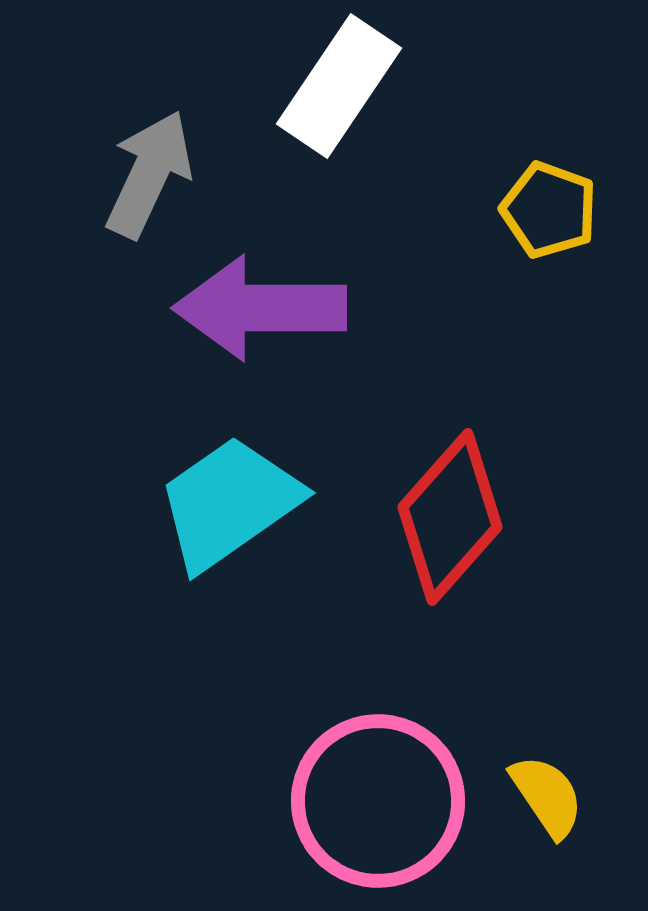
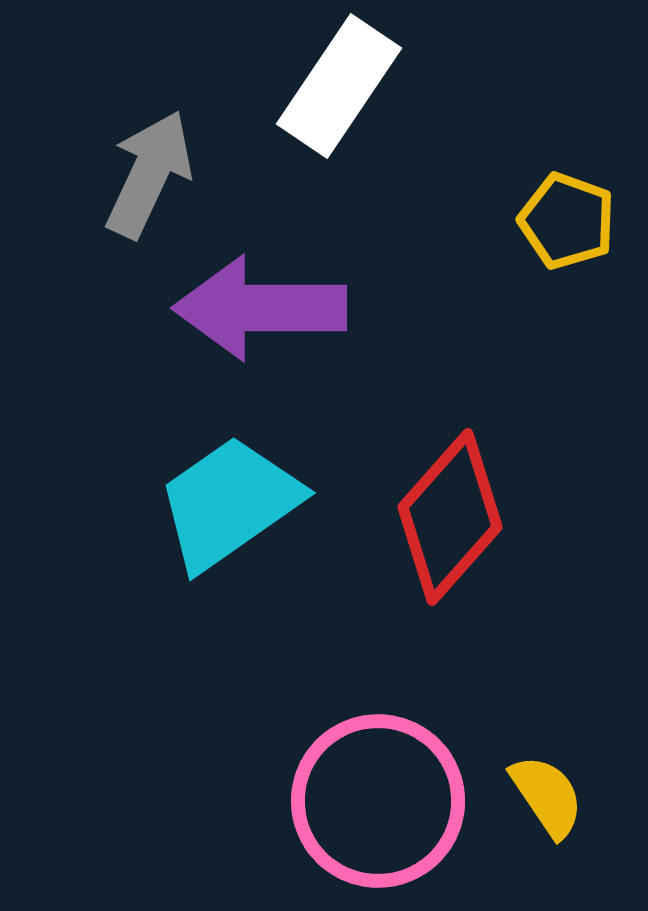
yellow pentagon: moved 18 px right, 11 px down
